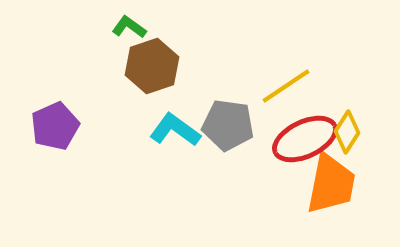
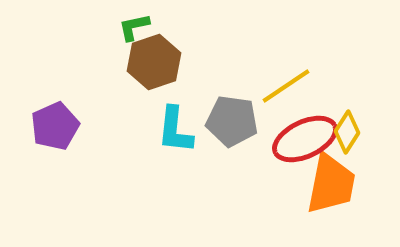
green L-shape: moved 5 px right; rotated 48 degrees counterclockwise
brown hexagon: moved 2 px right, 4 px up
gray pentagon: moved 4 px right, 4 px up
cyan L-shape: rotated 120 degrees counterclockwise
